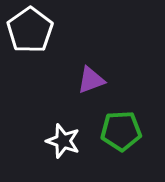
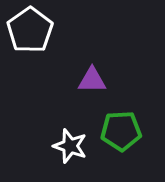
purple triangle: moved 1 px right; rotated 20 degrees clockwise
white star: moved 7 px right, 5 px down
